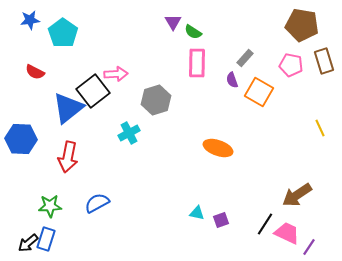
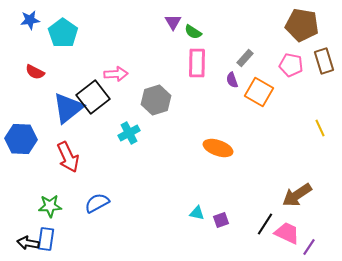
black square: moved 6 px down
red arrow: rotated 36 degrees counterclockwise
blue rectangle: rotated 10 degrees counterclockwise
black arrow: rotated 50 degrees clockwise
